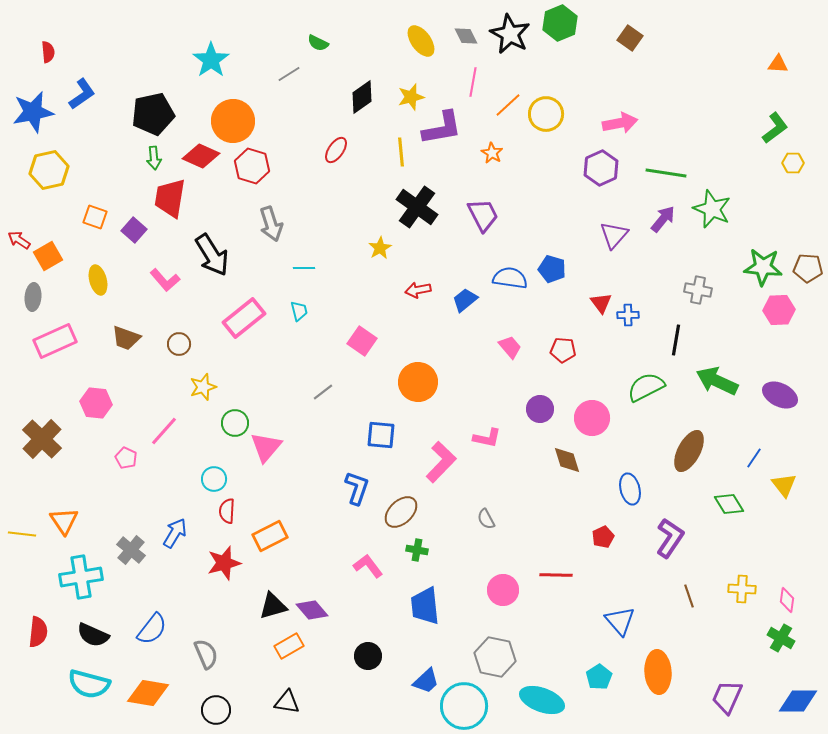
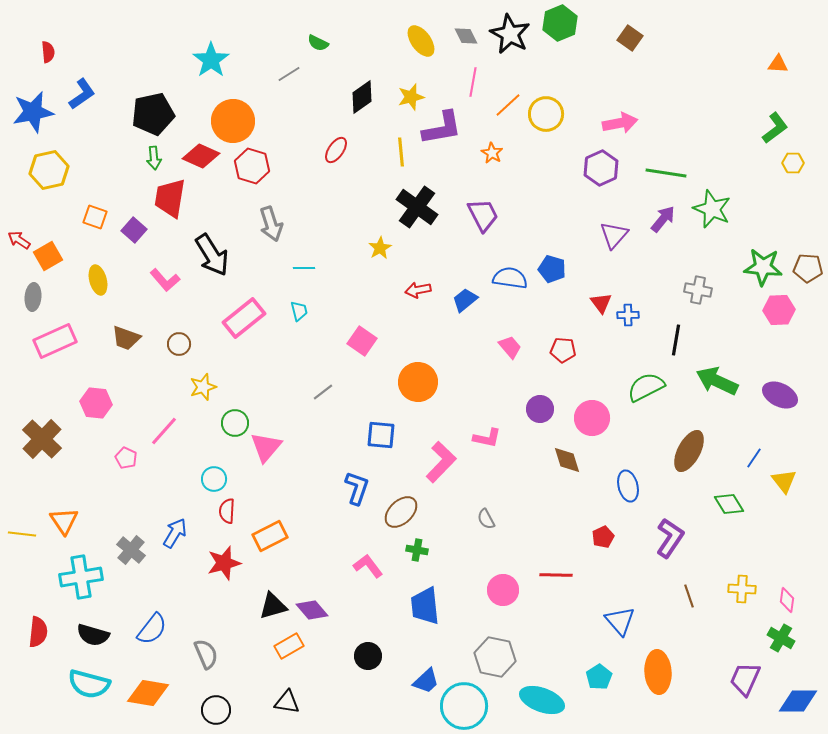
yellow triangle at (784, 485): moved 4 px up
blue ellipse at (630, 489): moved 2 px left, 3 px up
black semicircle at (93, 635): rotated 8 degrees counterclockwise
purple trapezoid at (727, 697): moved 18 px right, 18 px up
